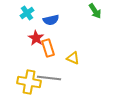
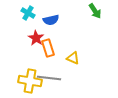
cyan cross: moved 1 px right; rotated 24 degrees counterclockwise
yellow cross: moved 1 px right, 1 px up
